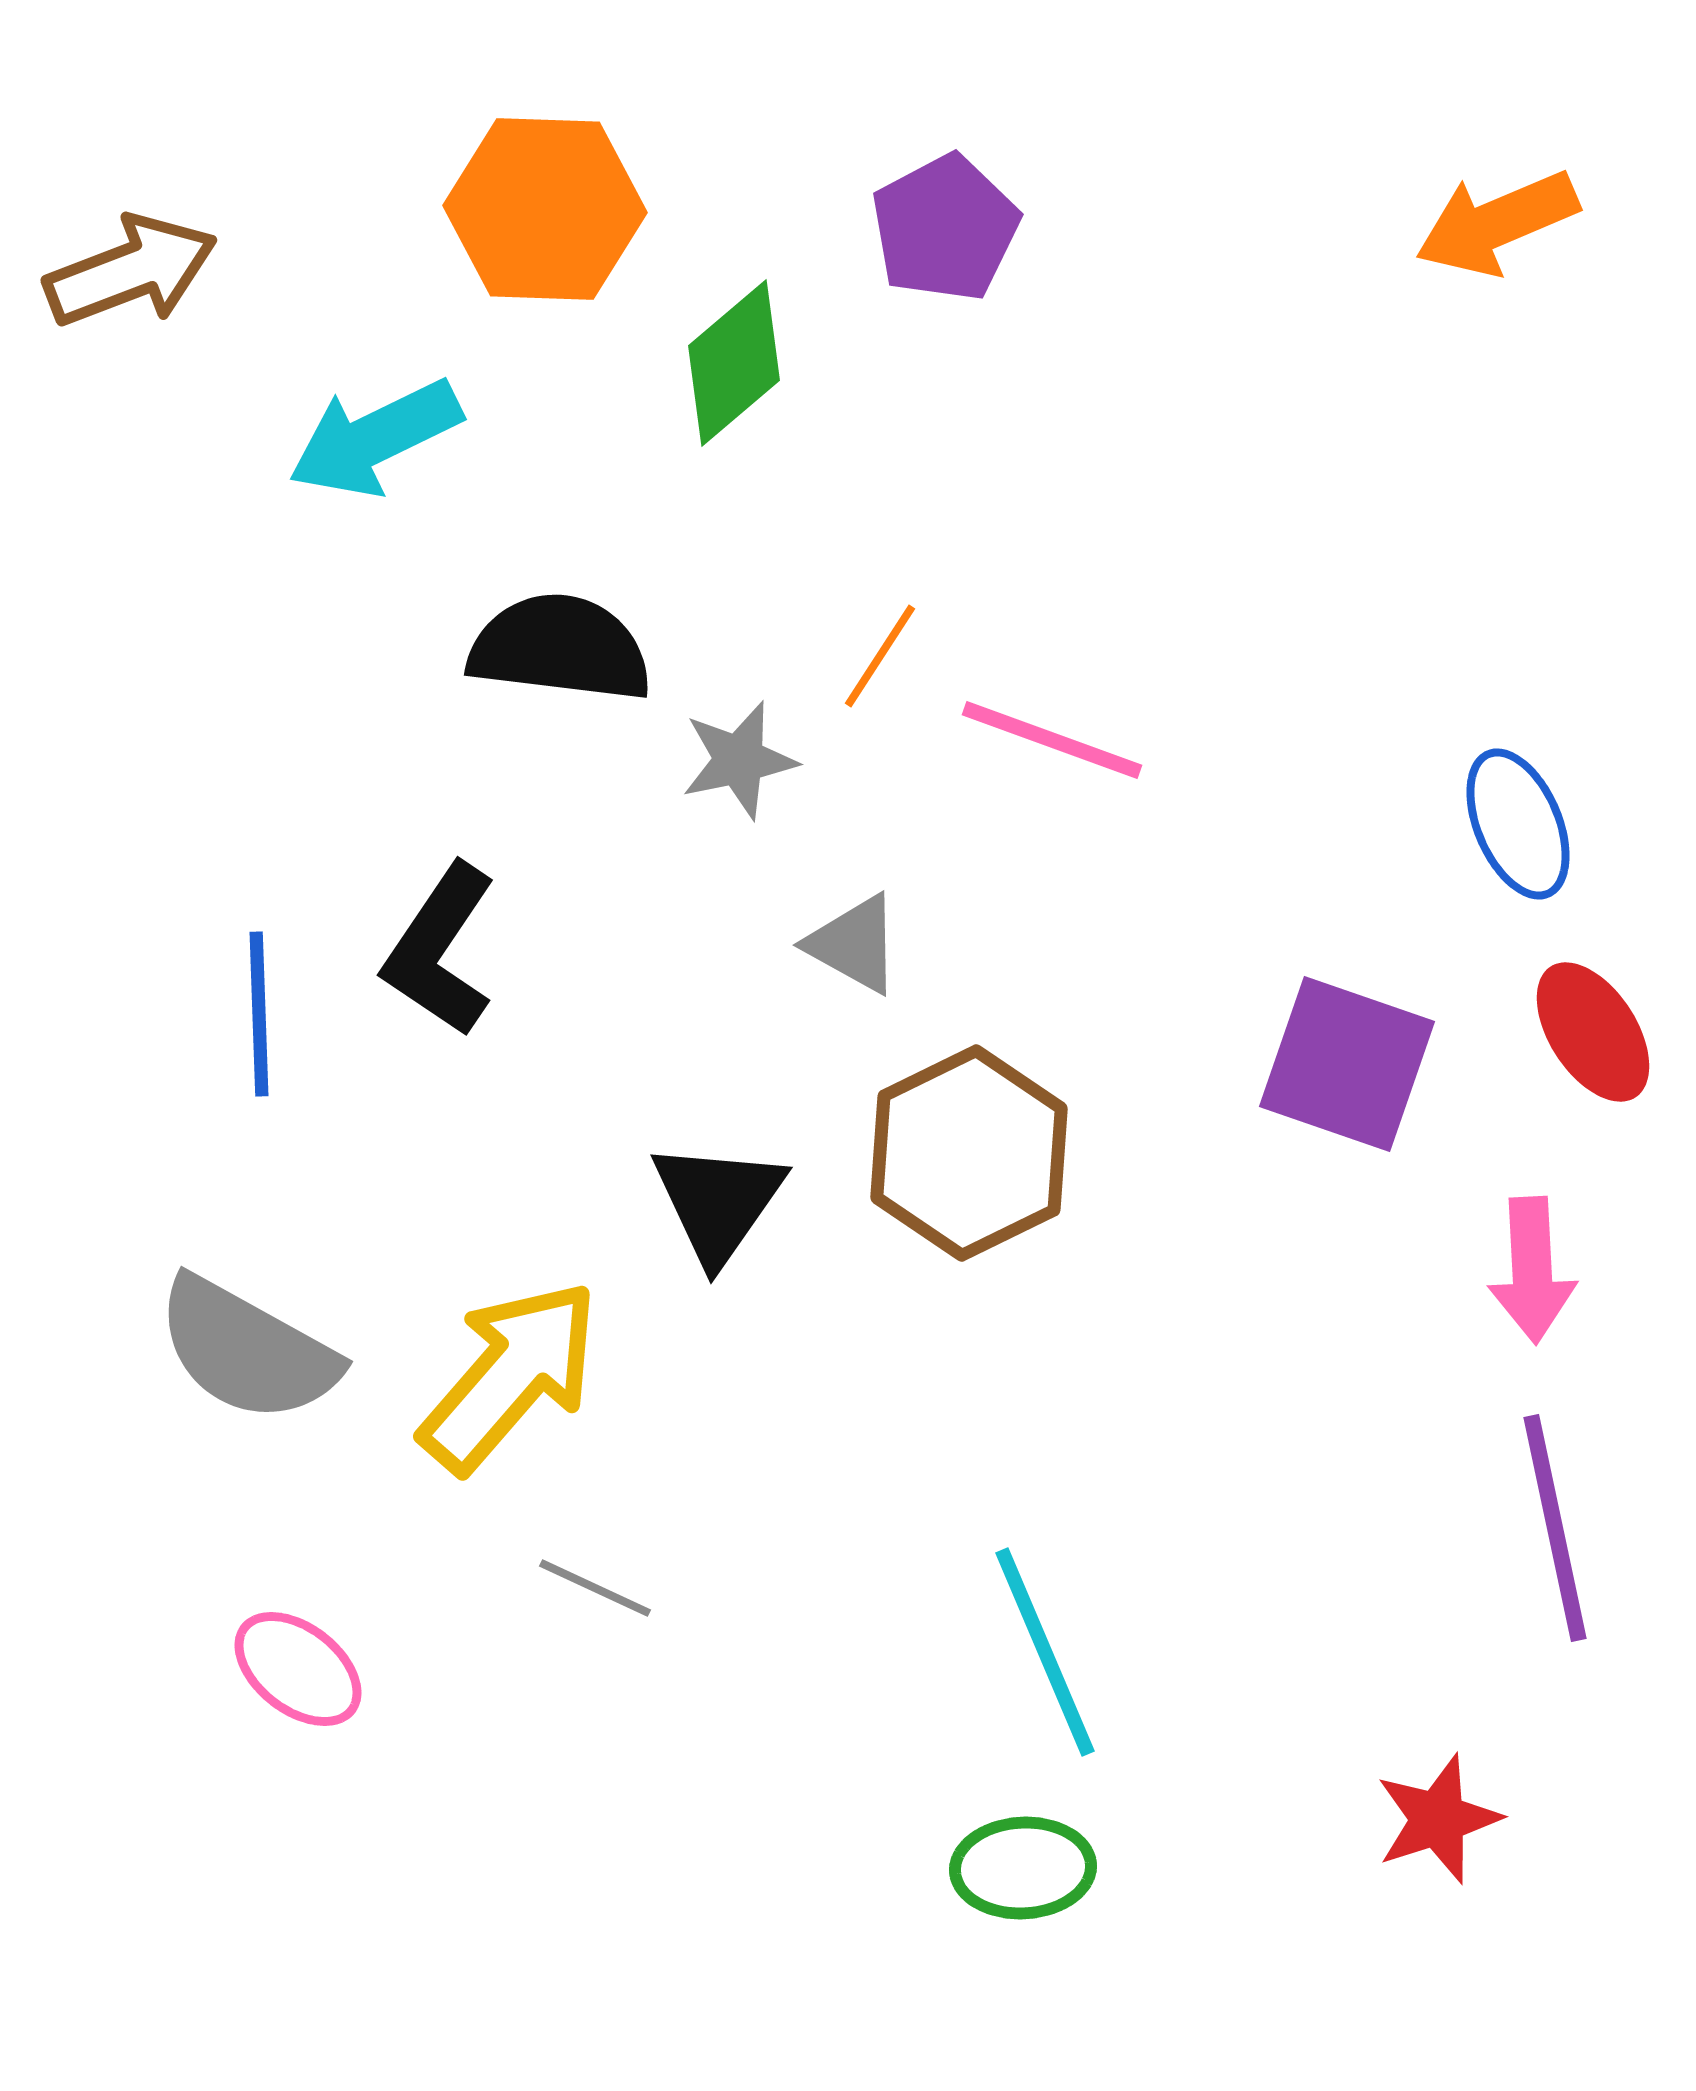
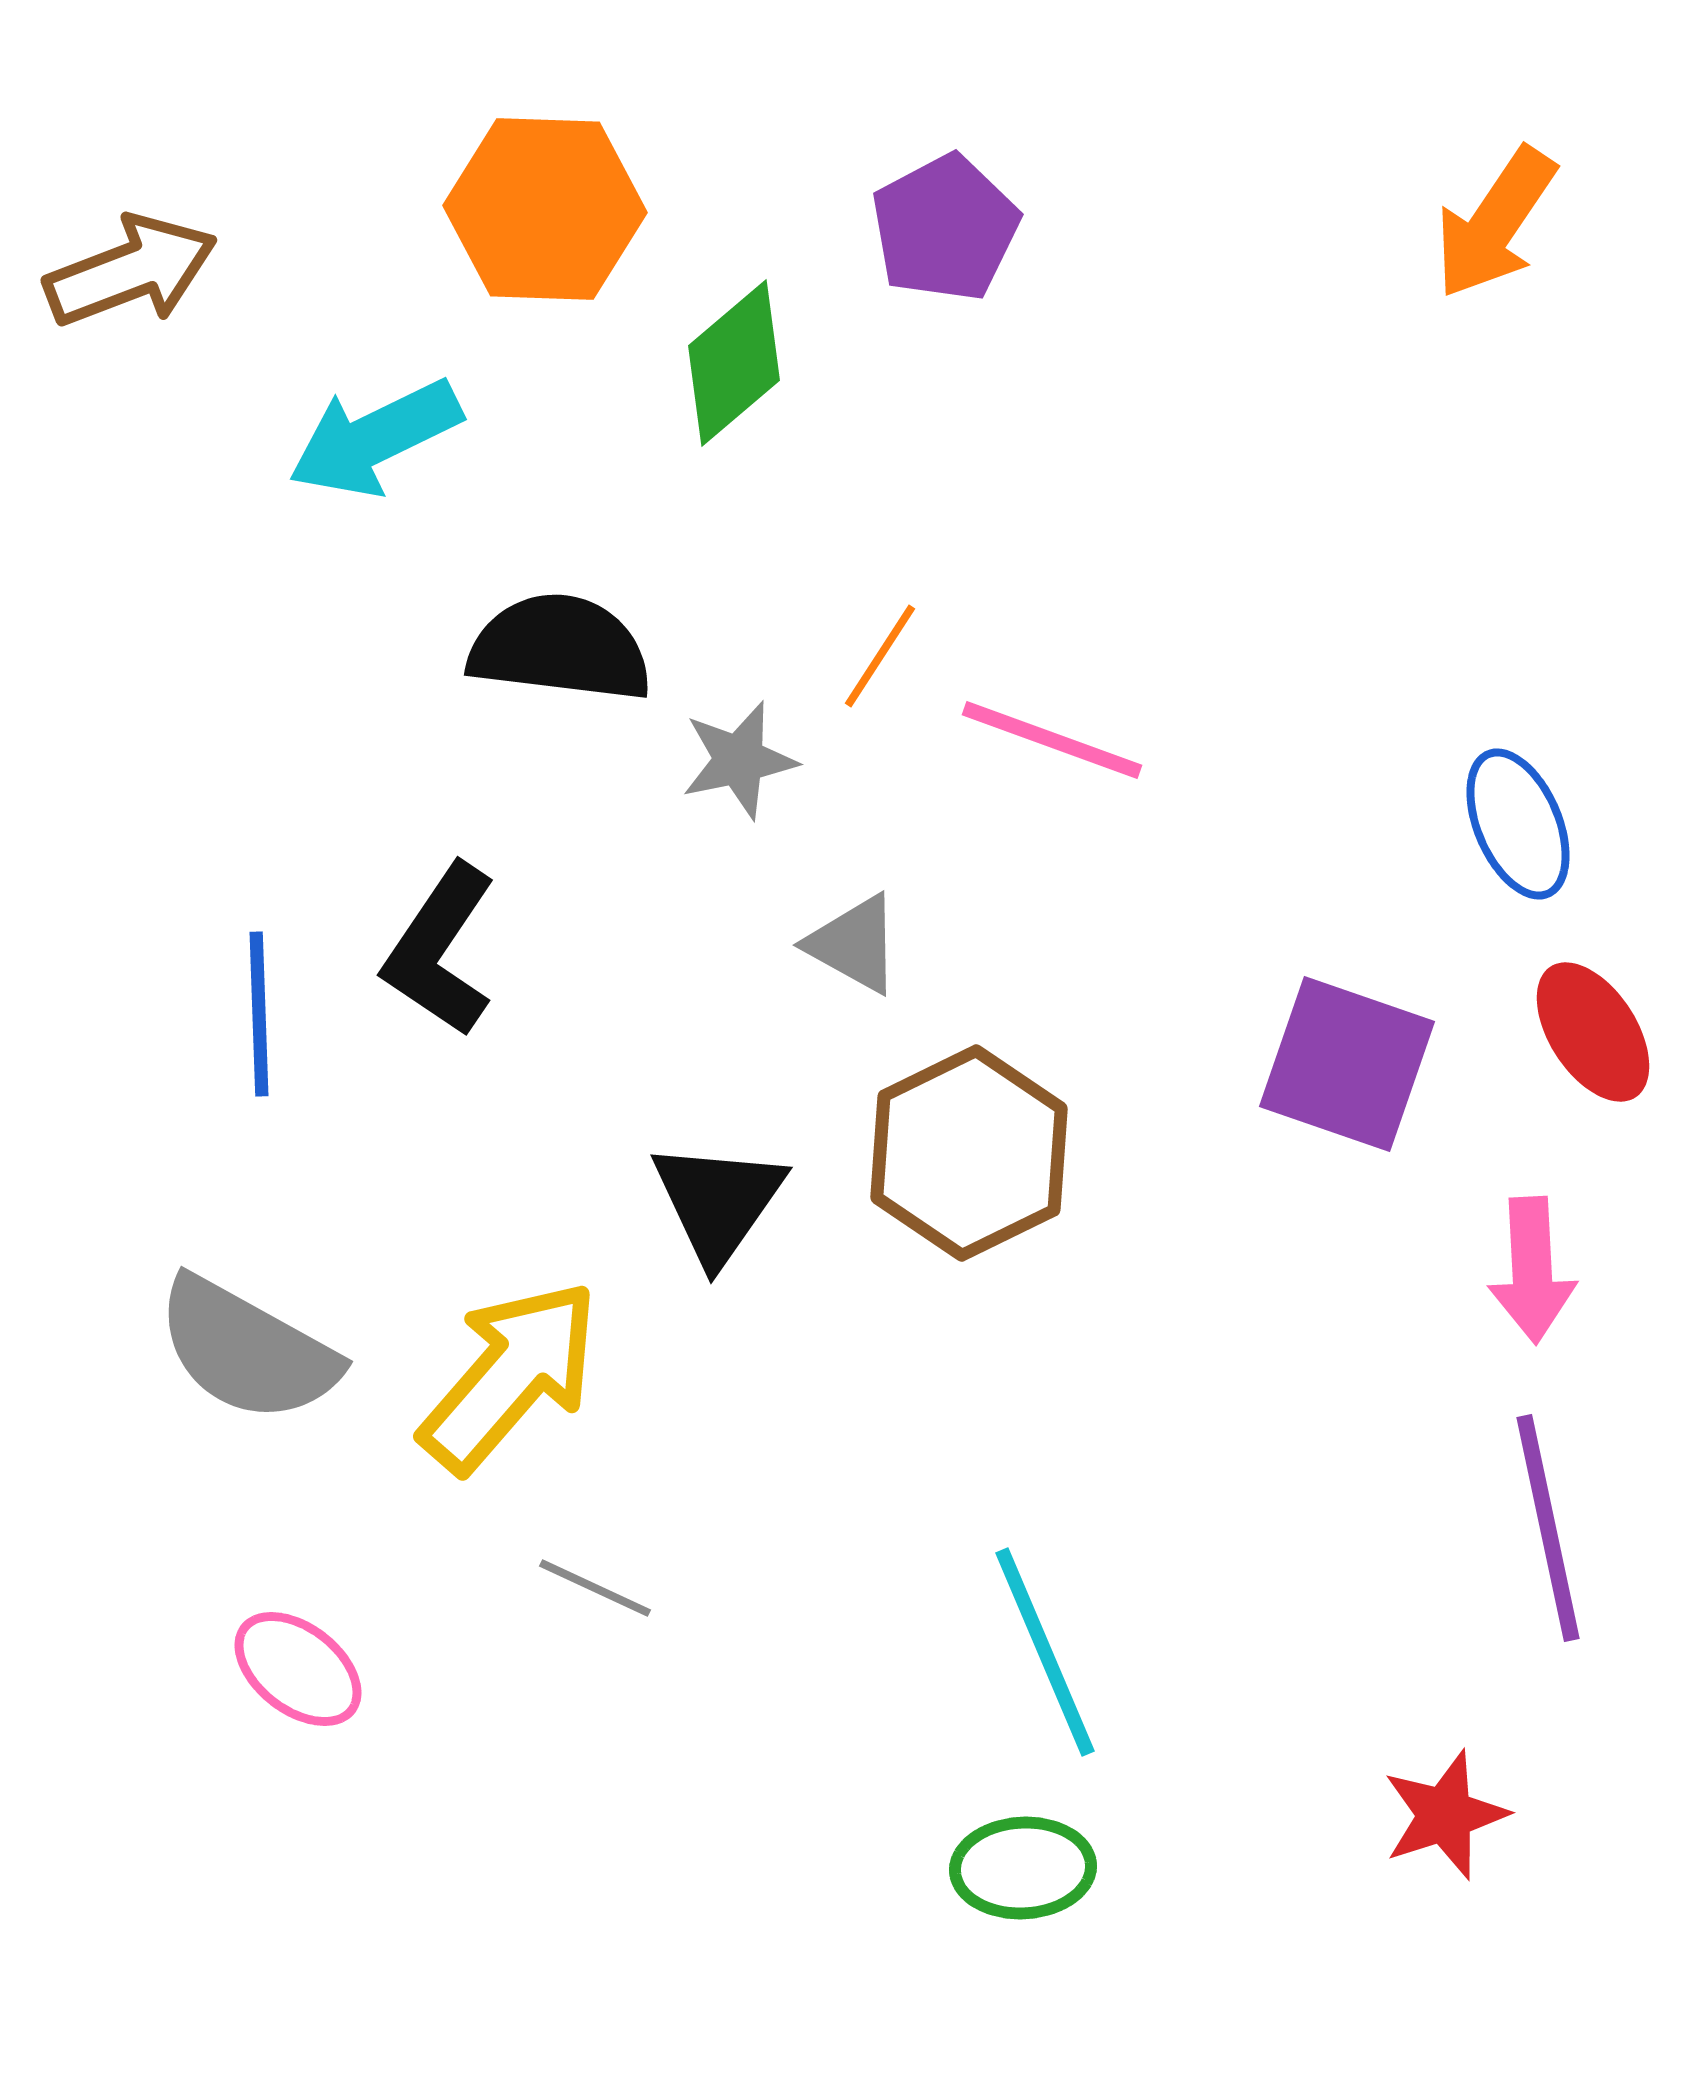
orange arrow: moved 2 px left; rotated 33 degrees counterclockwise
purple line: moved 7 px left
red star: moved 7 px right, 4 px up
